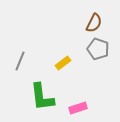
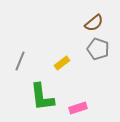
brown semicircle: rotated 24 degrees clockwise
yellow rectangle: moved 1 px left
